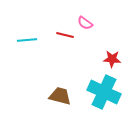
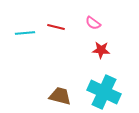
pink semicircle: moved 8 px right
red line: moved 9 px left, 8 px up
cyan line: moved 2 px left, 7 px up
red star: moved 11 px left, 9 px up
